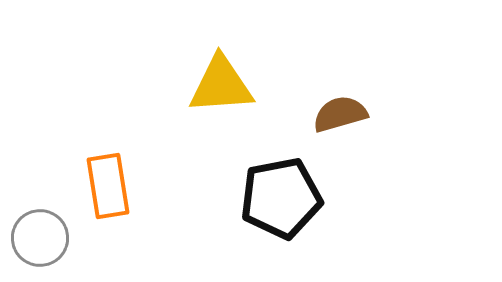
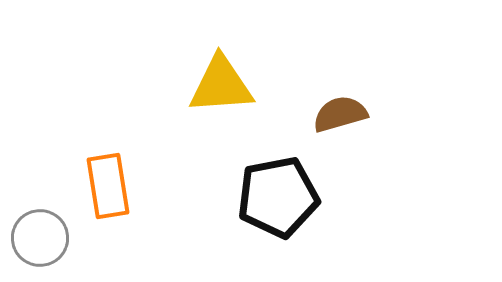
black pentagon: moved 3 px left, 1 px up
